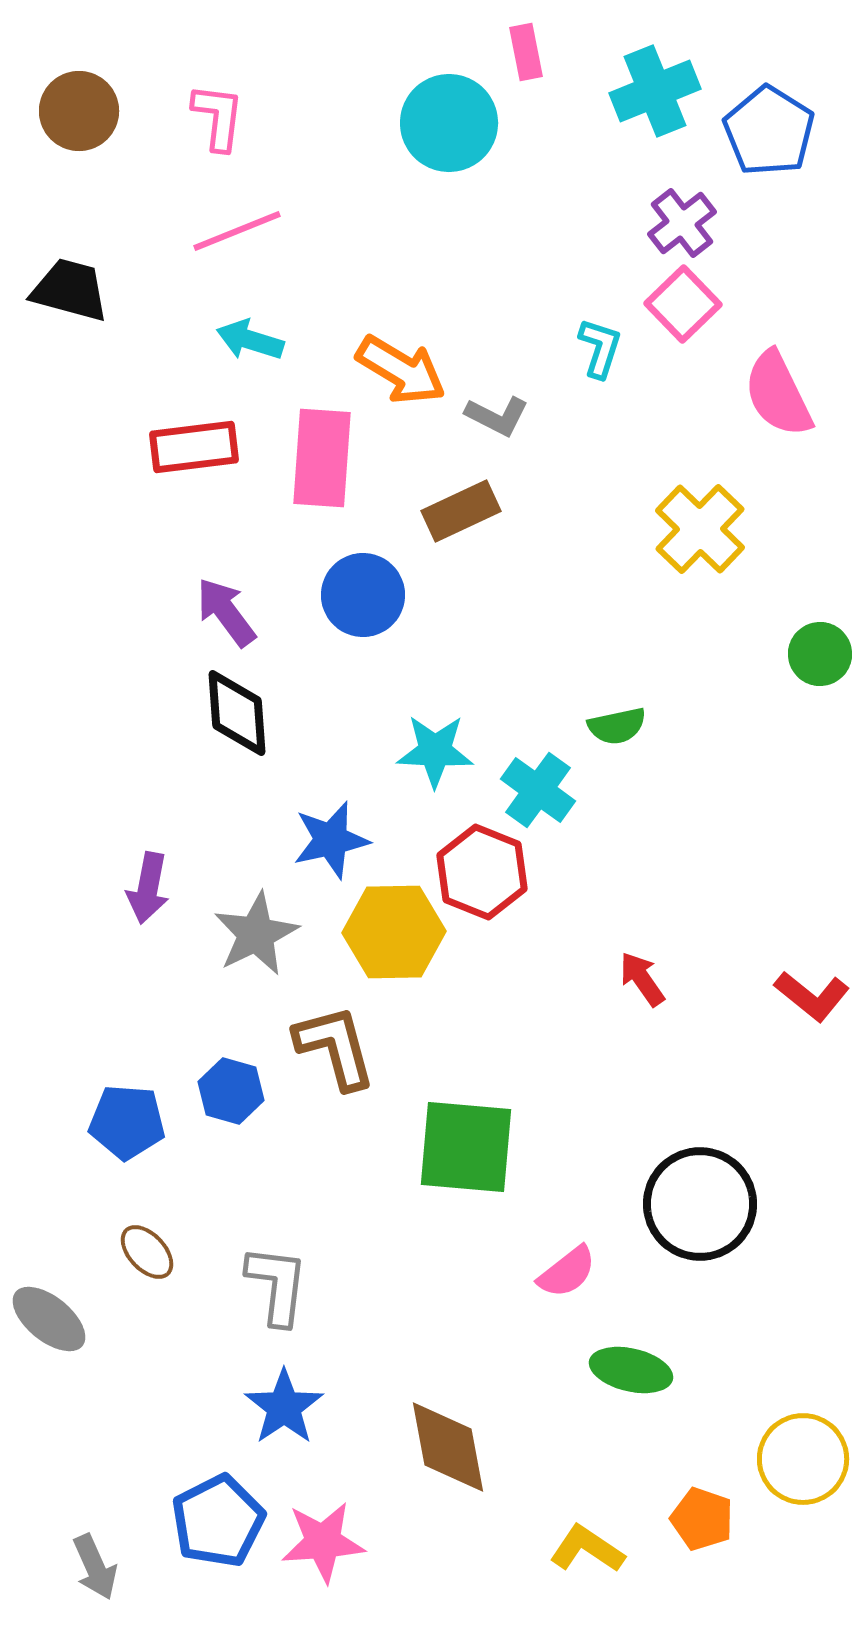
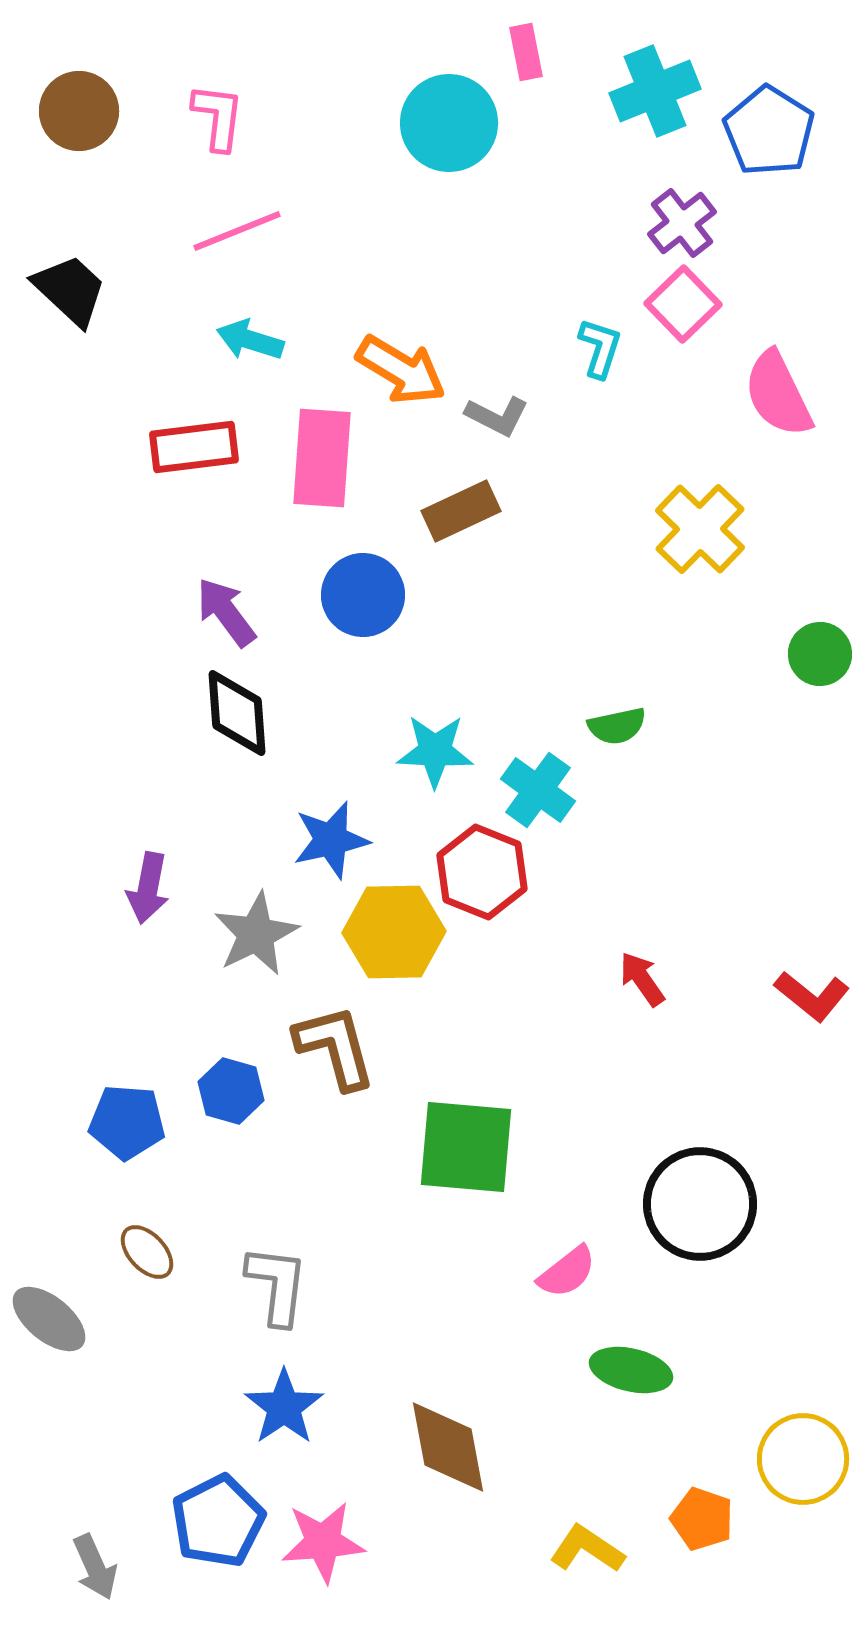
black trapezoid at (70, 290): rotated 28 degrees clockwise
